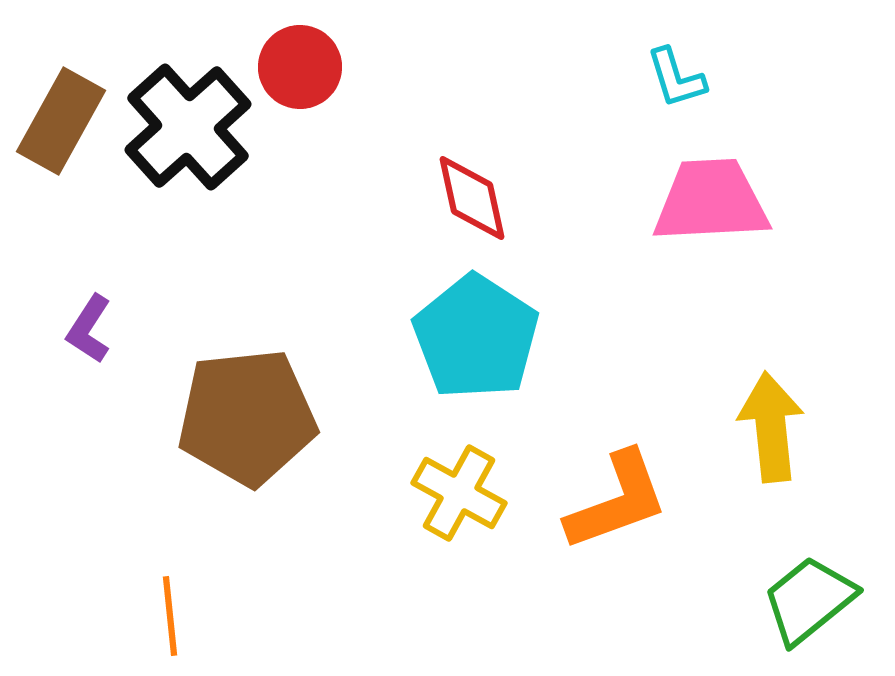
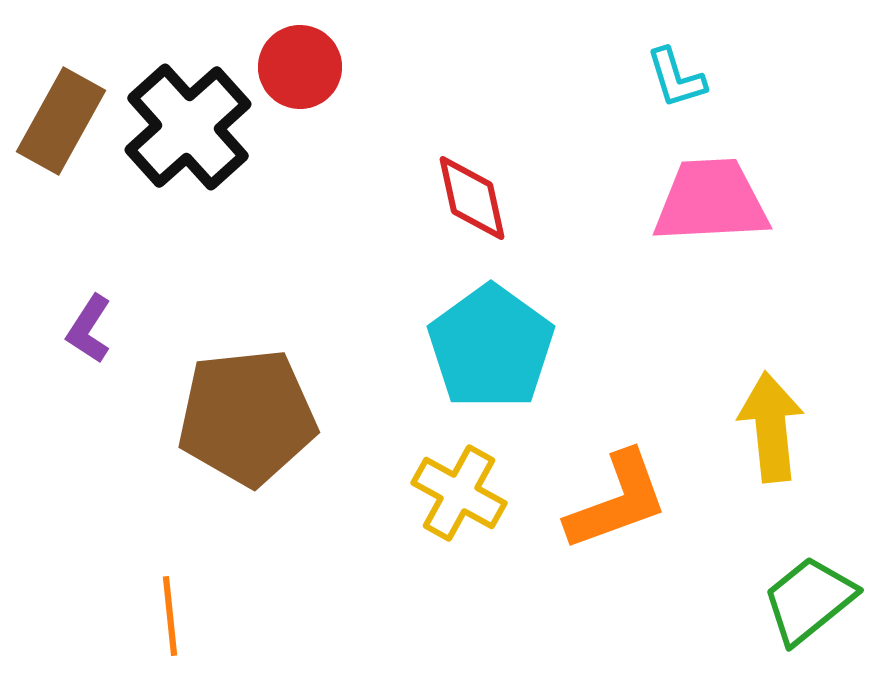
cyan pentagon: moved 15 px right, 10 px down; rotated 3 degrees clockwise
